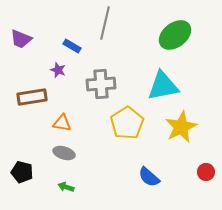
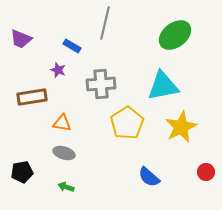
black pentagon: rotated 25 degrees counterclockwise
